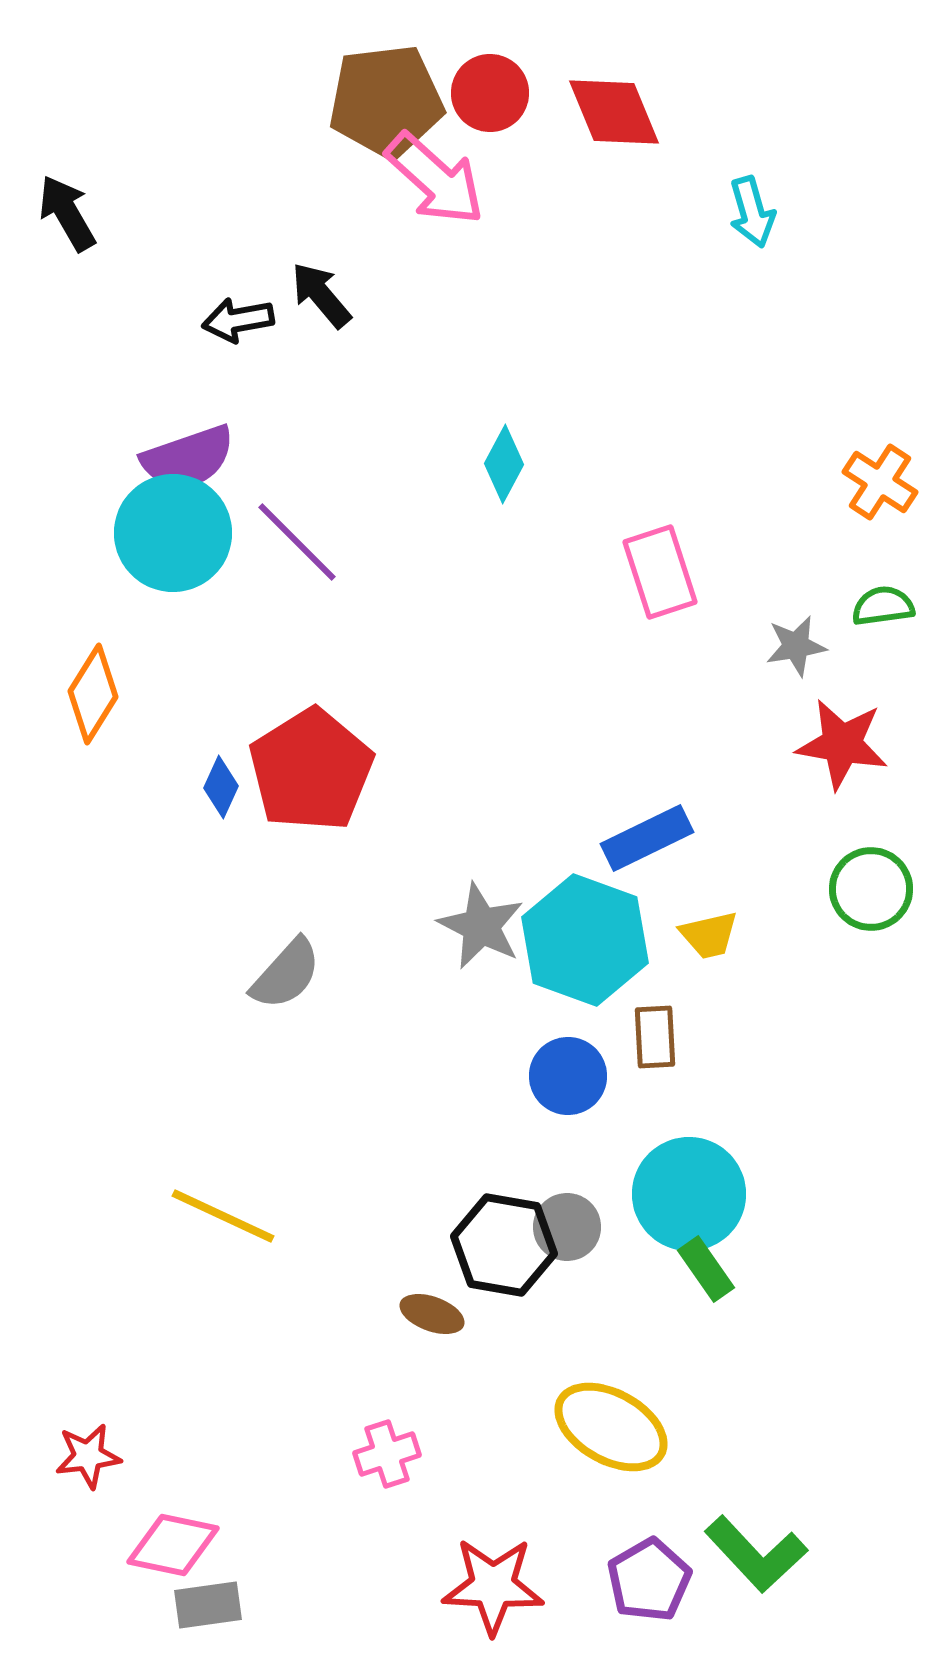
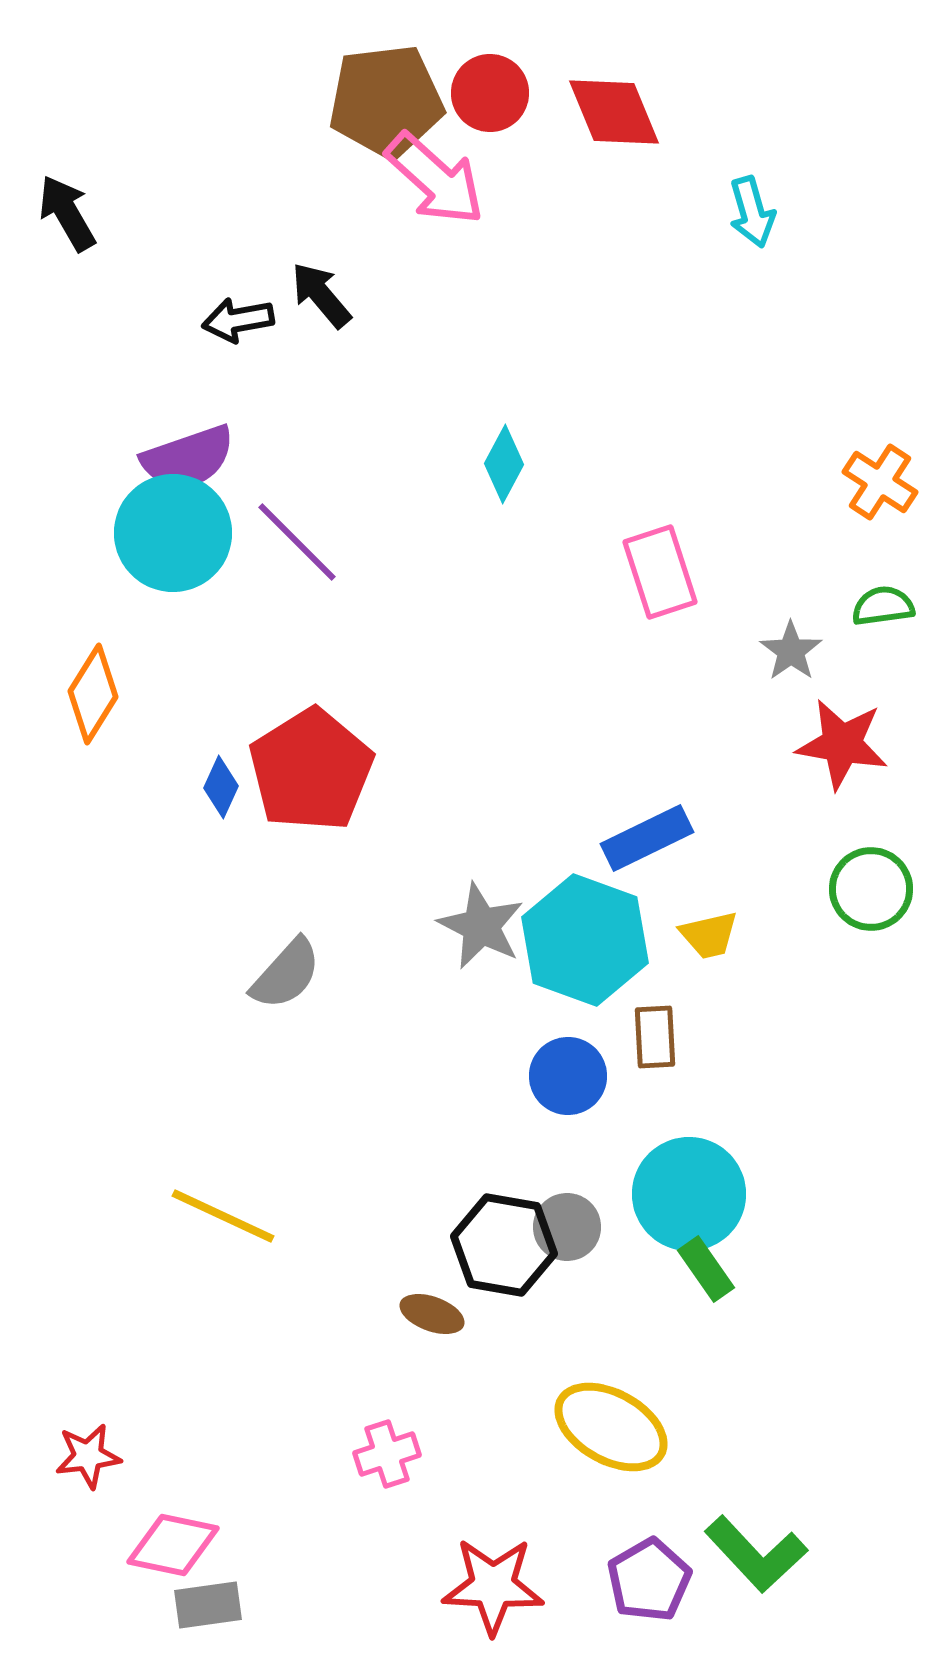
gray star at (796, 646): moved 5 px left, 5 px down; rotated 26 degrees counterclockwise
